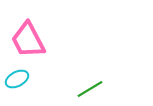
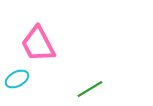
pink trapezoid: moved 10 px right, 4 px down
